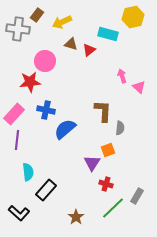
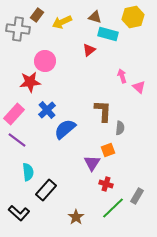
brown triangle: moved 24 px right, 27 px up
blue cross: moved 1 px right; rotated 36 degrees clockwise
purple line: rotated 60 degrees counterclockwise
